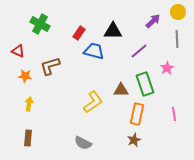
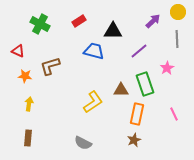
red rectangle: moved 12 px up; rotated 24 degrees clockwise
pink line: rotated 16 degrees counterclockwise
